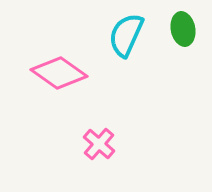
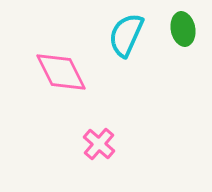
pink diamond: moved 2 px right, 1 px up; rotated 28 degrees clockwise
